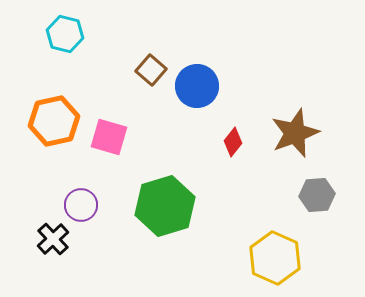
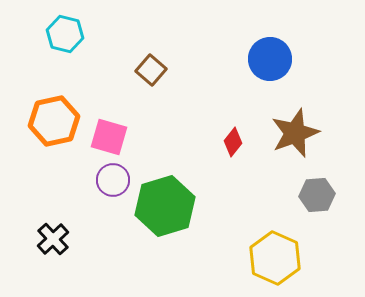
blue circle: moved 73 px right, 27 px up
purple circle: moved 32 px right, 25 px up
